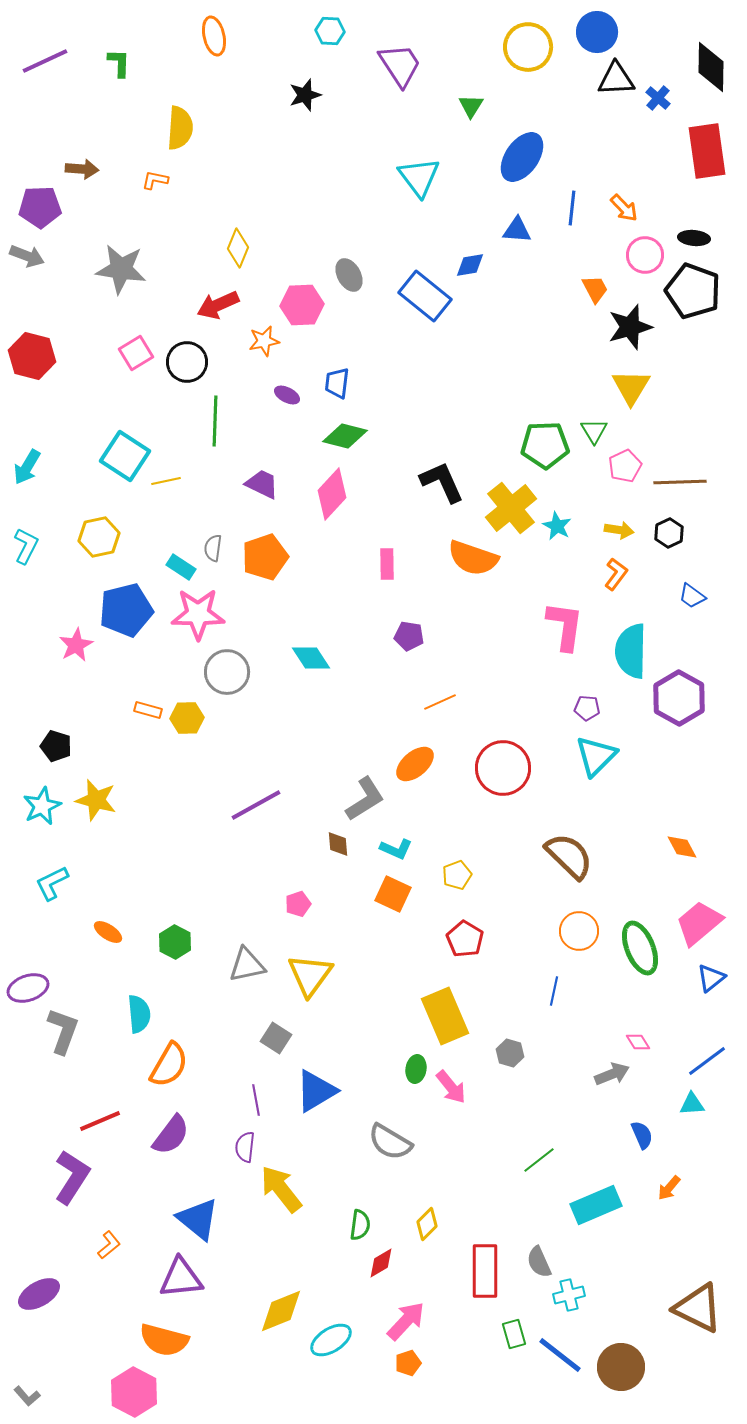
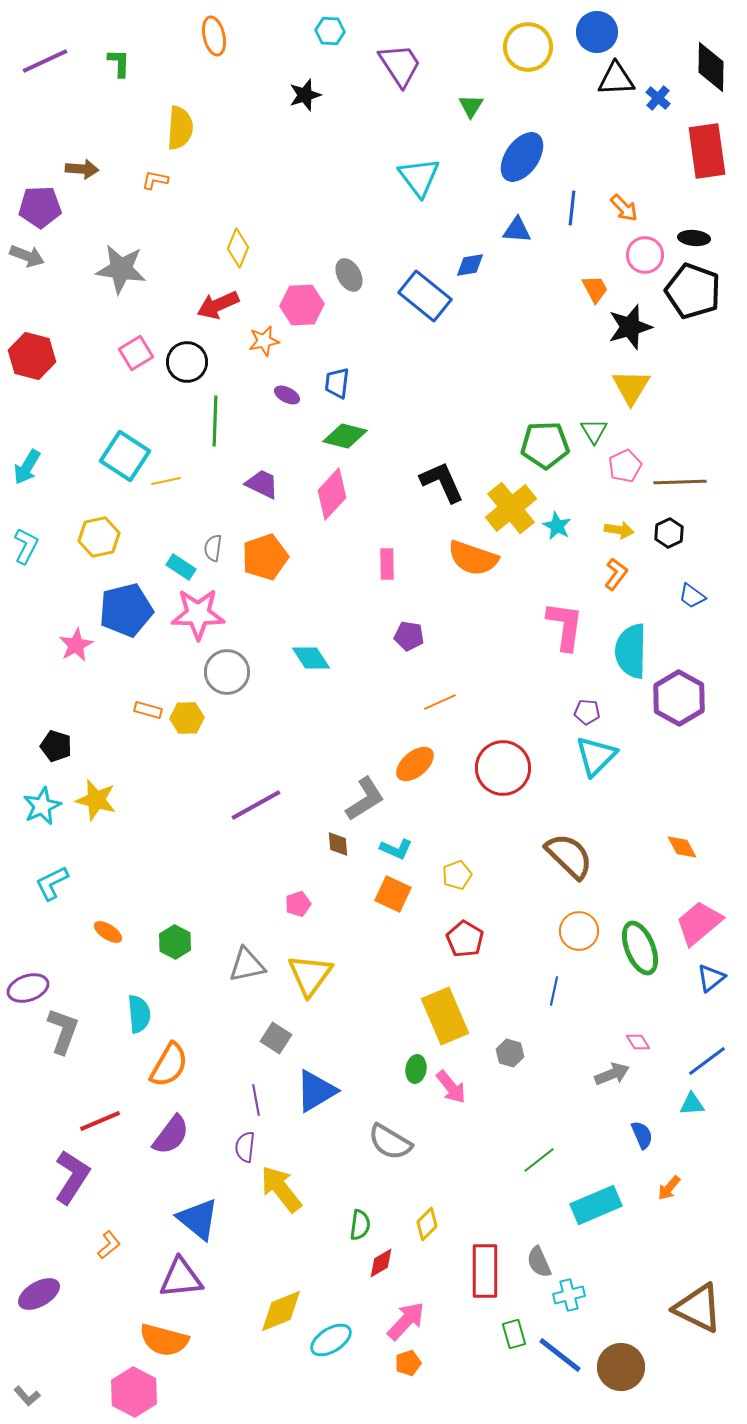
purple pentagon at (587, 708): moved 4 px down
